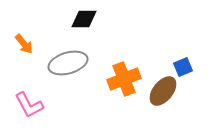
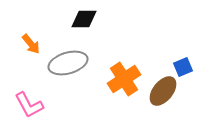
orange arrow: moved 7 px right
orange cross: rotated 12 degrees counterclockwise
